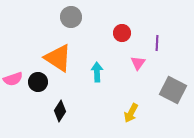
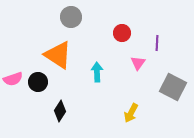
orange triangle: moved 3 px up
gray square: moved 3 px up
